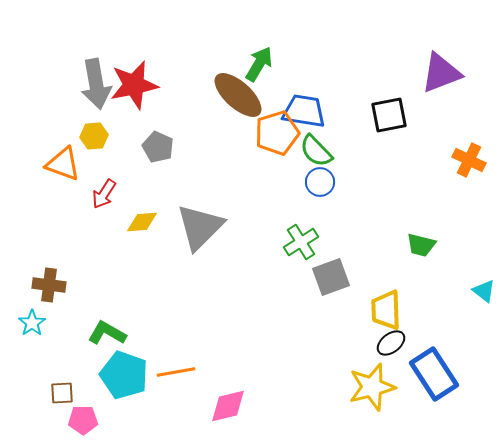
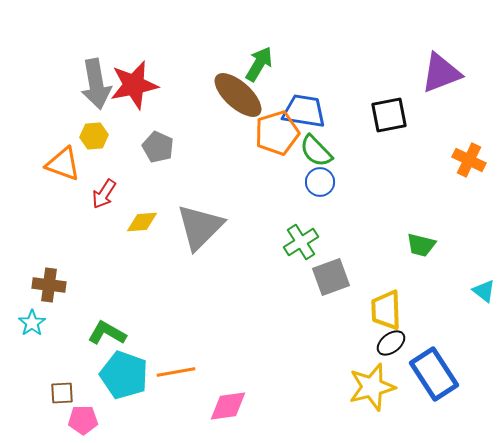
pink diamond: rotated 6 degrees clockwise
